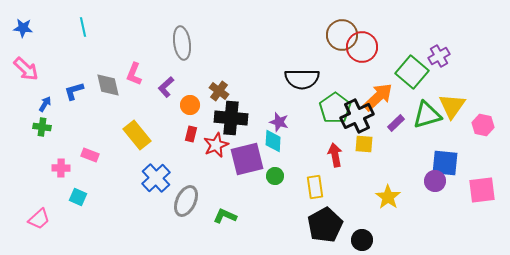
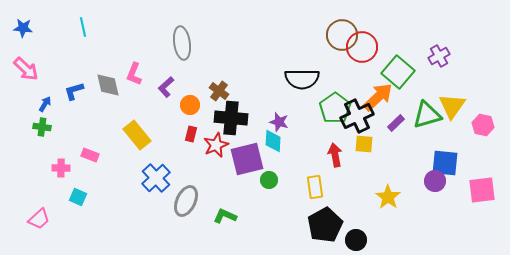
green square at (412, 72): moved 14 px left
green circle at (275, 176): moved 6 px left, 4 px down
black circle at (362, 240): moved 6 px left
